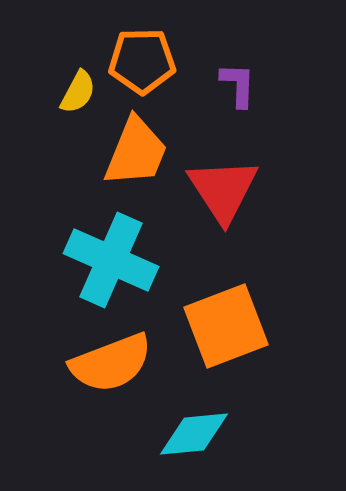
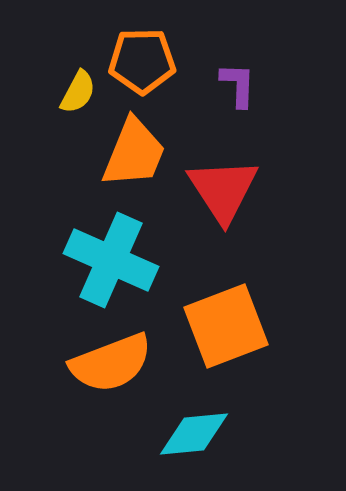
orange trapezoid: moved 2 px left, 1 px down
